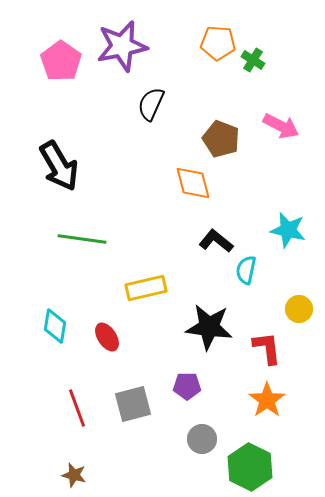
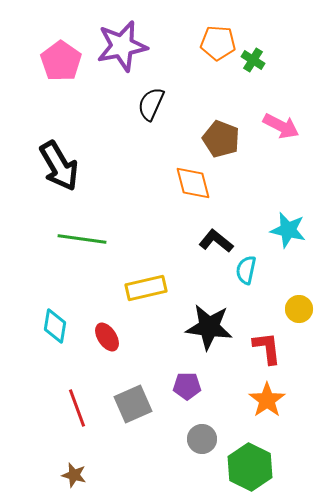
gray square: rotated 9 degrees counterclockwise
